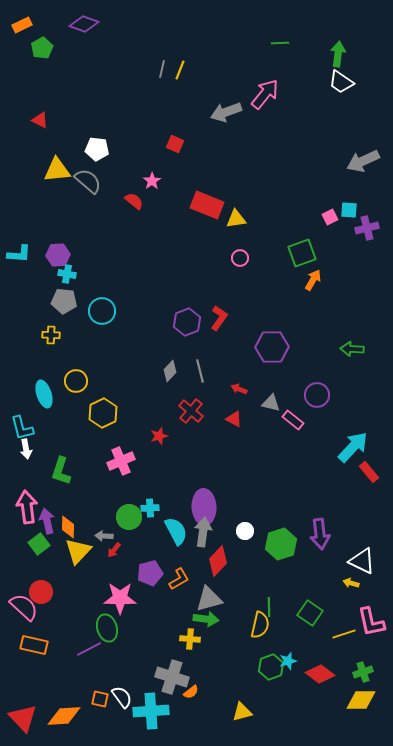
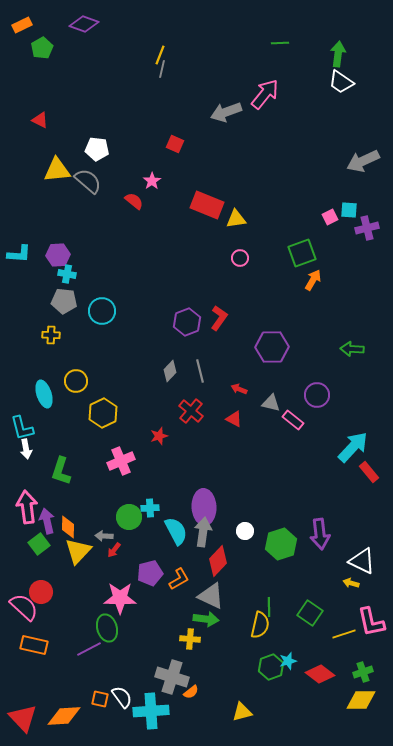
yellow line at (180, 70): moved 20 px left, 15 px up
gray triangle at (209, 599): moved 2 px right, 3 px up; rotated 40 degrees clockwise
